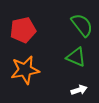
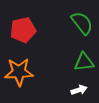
green semicircle: moved 2 px up
green triangle: moved 8 px right, 5 px down; rotated 30 degrees counterclockwise
orange star: moved 6 px left, 2 px down; rotated 8 degrees clockwise
